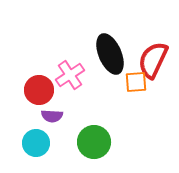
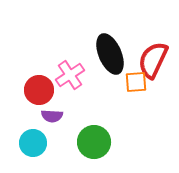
cyan circle: moved 3 px left
